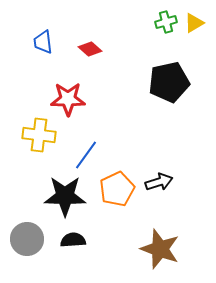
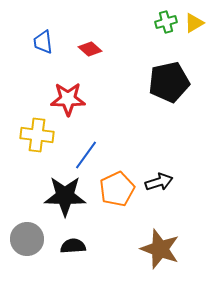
yellow cross: moved 2 px left
black semicircle: moved 6 px down
